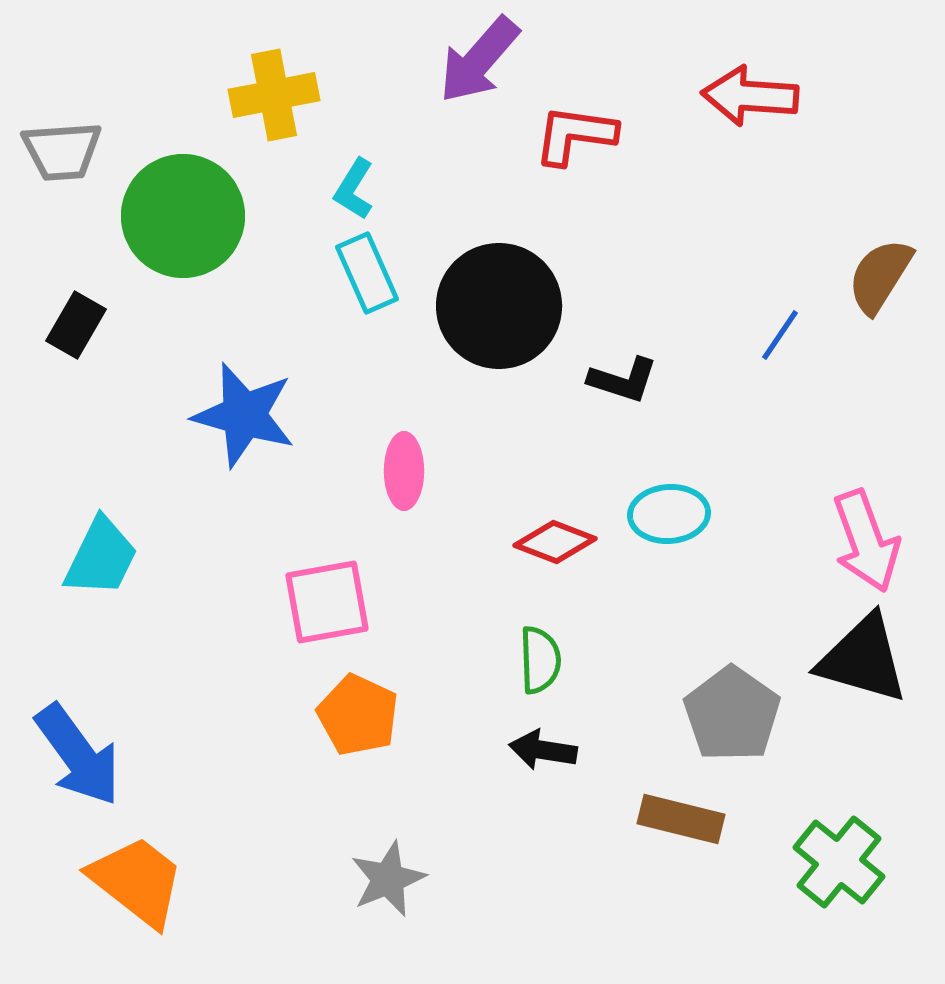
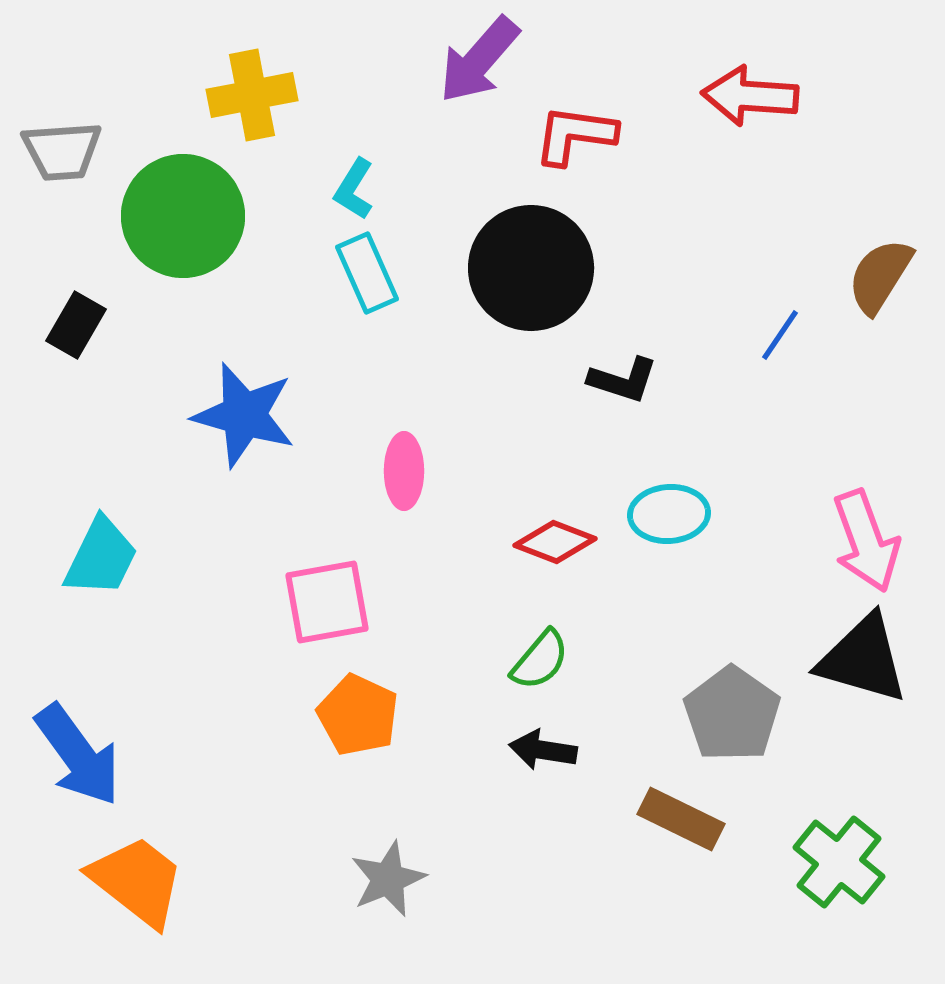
yellow cross: moved 22 px left
black circle: moved 32 px right, 38 px up
green semicircle: rotated 42 degrees clockwise
brown rectangle: rotated 12 degrees clockwise
